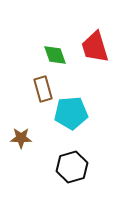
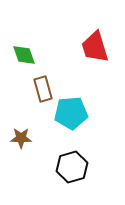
green diamond: moved 31 px left
